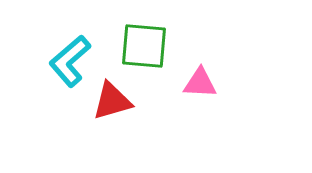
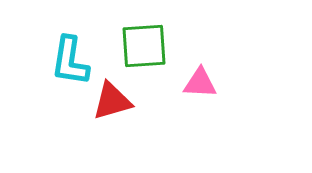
green square: rotated 9 degrees counterclockwise
cyan L-shape: rotated 40 degrees counterclockwise
